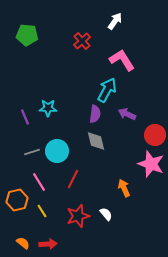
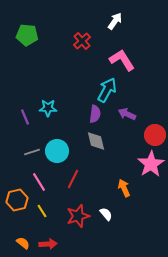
pink star: rotated 20 degrees clockwise
